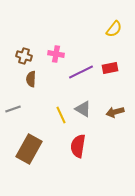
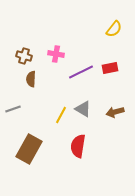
yellow line: rotated 54 degrees clockwise
